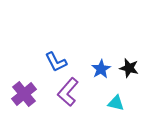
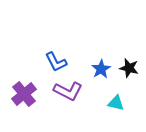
purple L-shape: moved 1 px up; rotated 104 degrees counterclockwise
